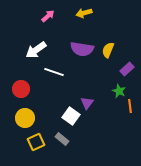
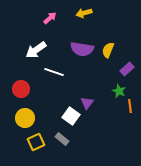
pink arrow: moved 2 px right, 2 px down
